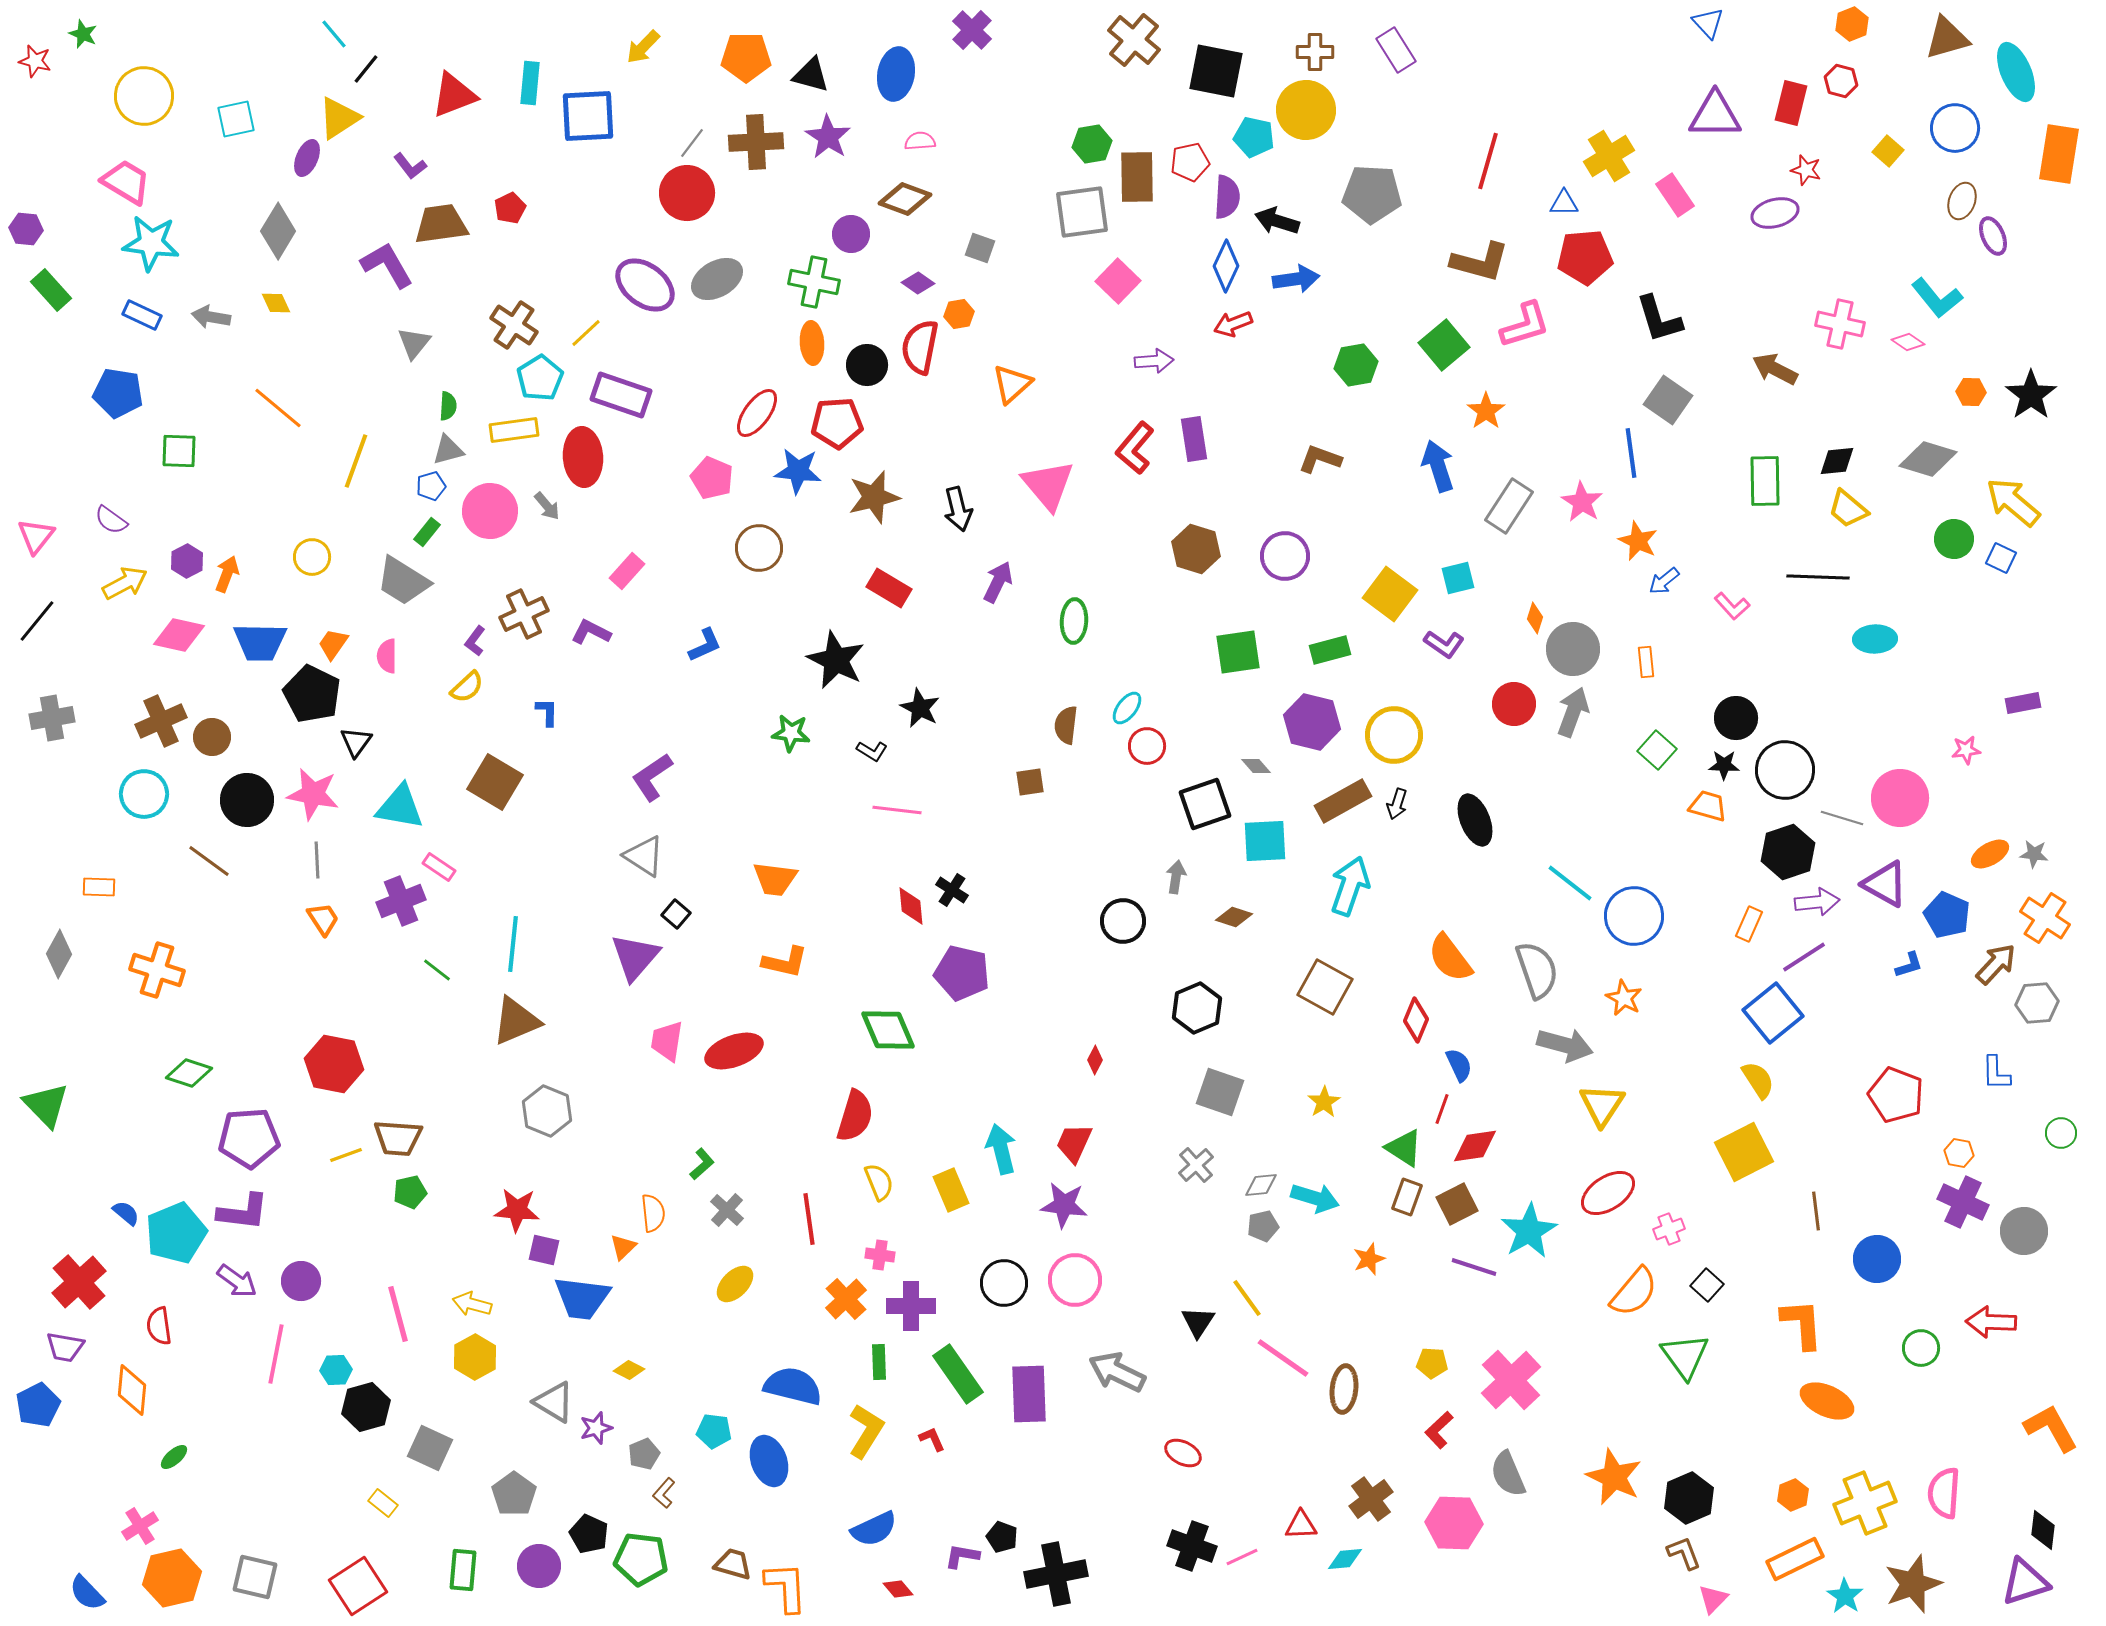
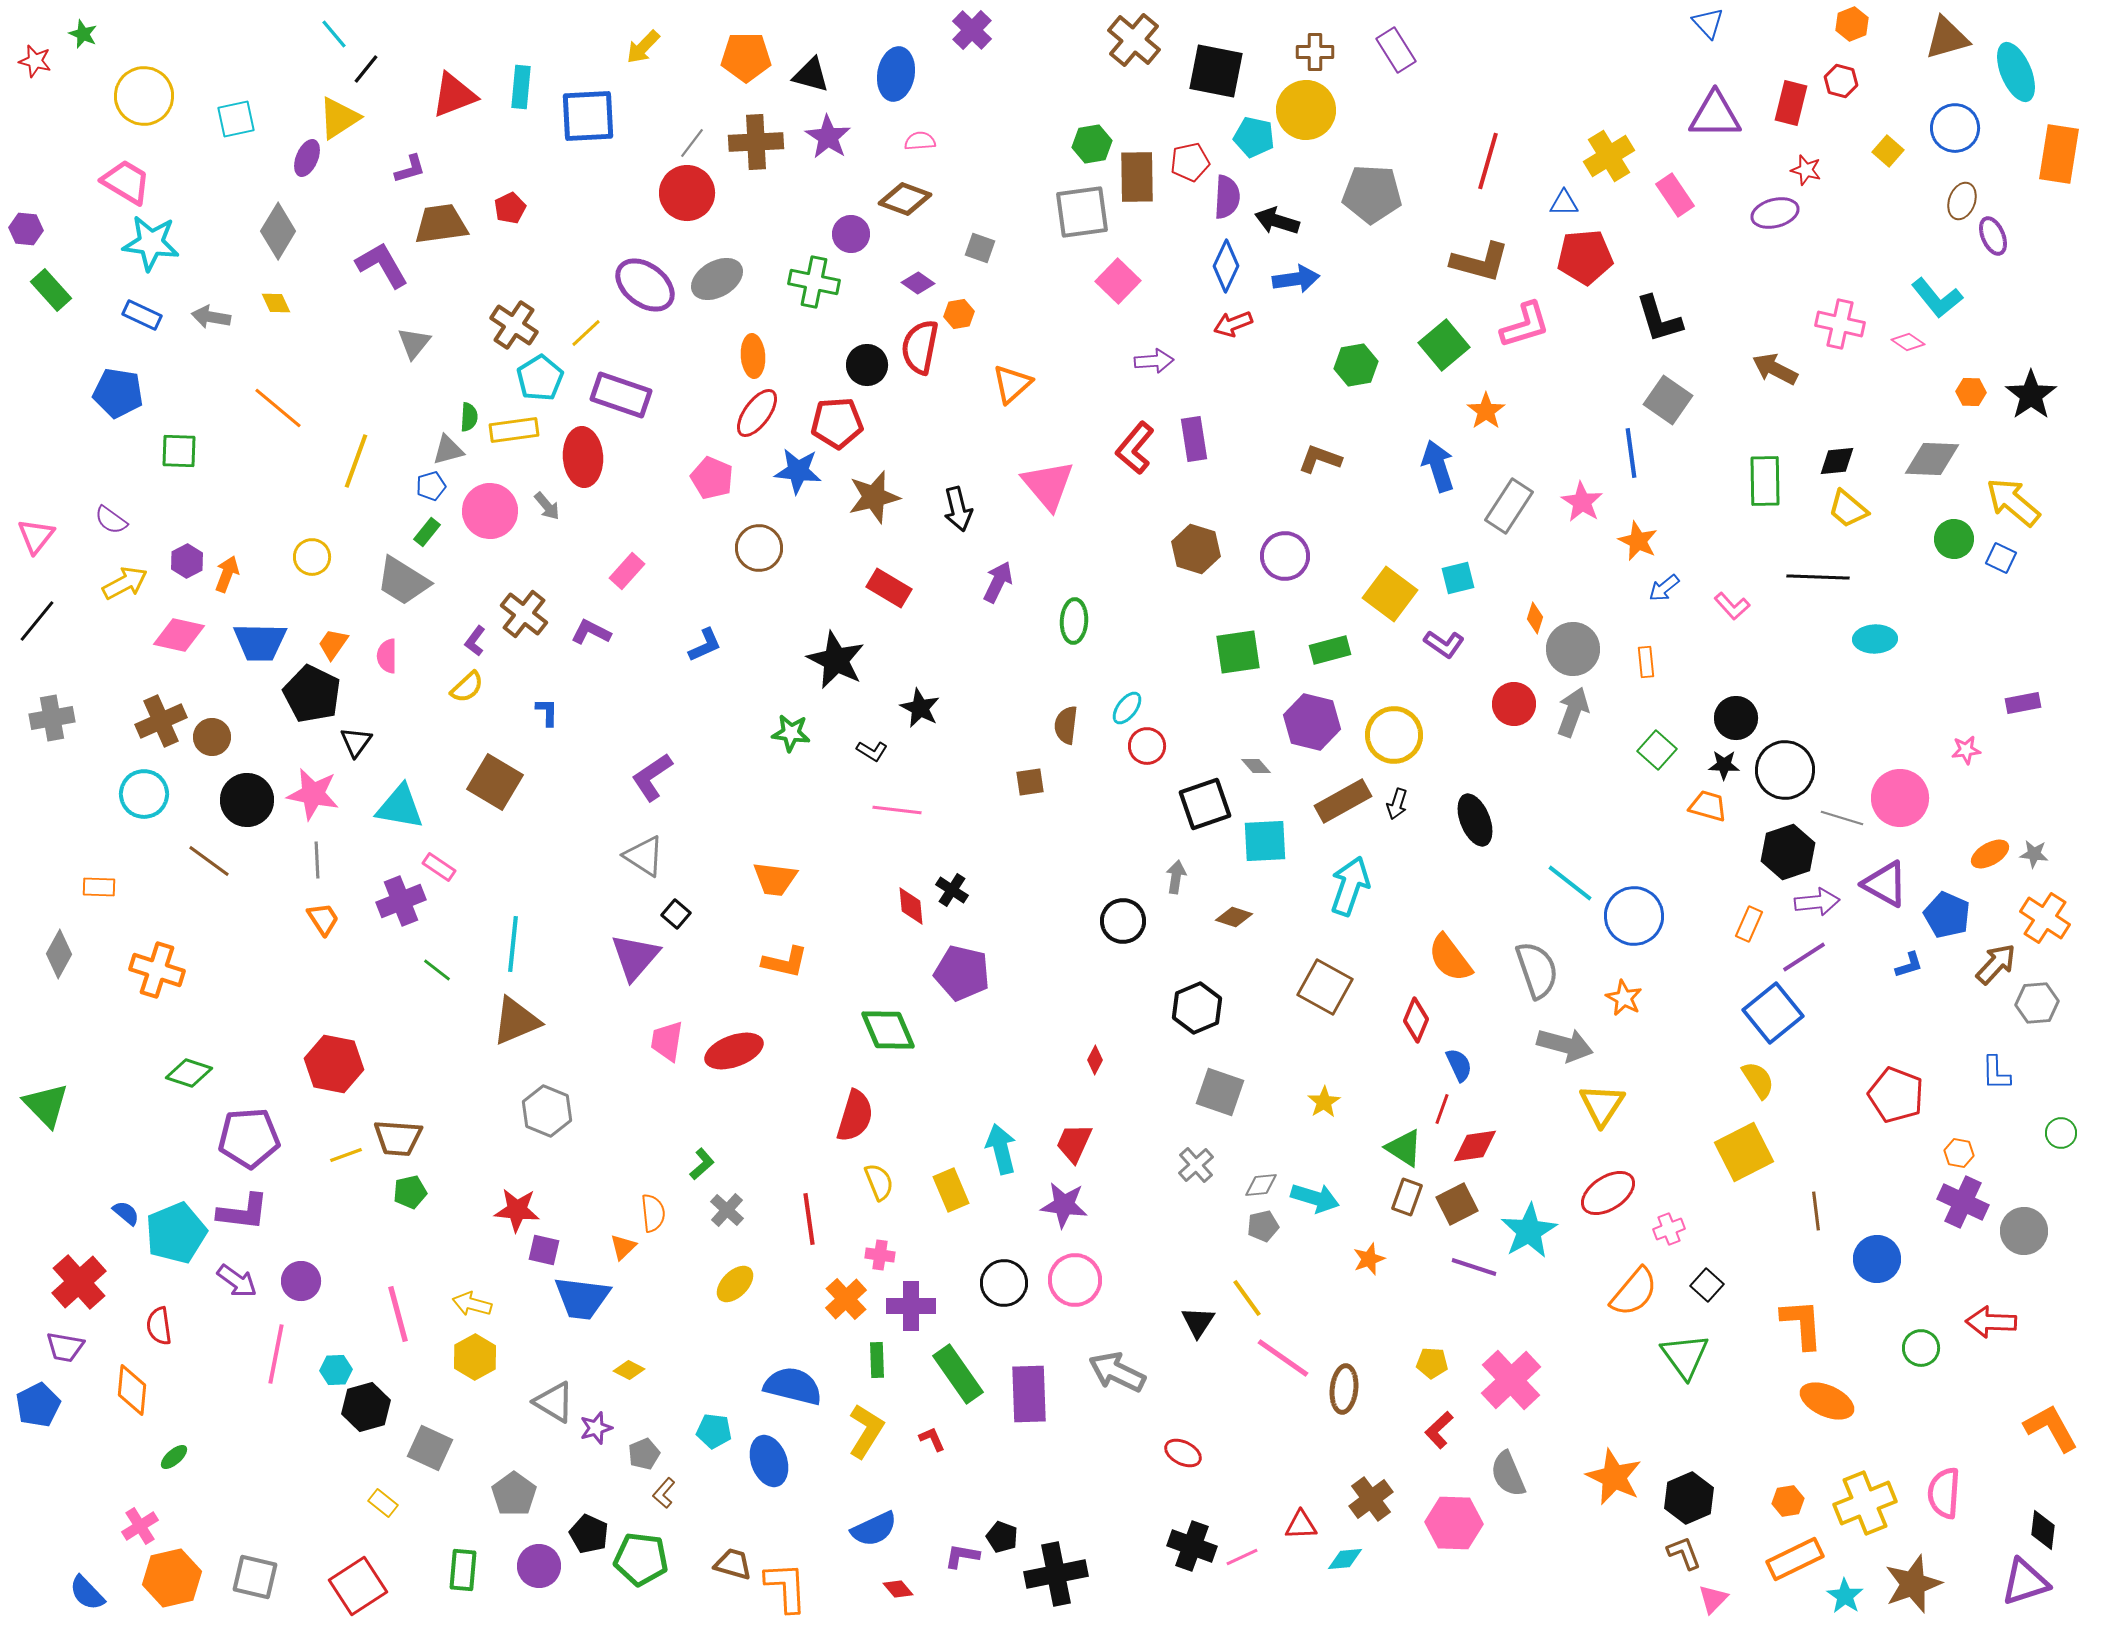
cyan rectangle at (530, 83): moved 9 px left, 4 px down
purple L-shape at (410, 166): moved 3 px down; rotated 68 degrees counterclockwise
purple L-shape at (387, 265): moved 5 px left
orange ellipse at (812, 343): moved 59 px left, 13 px down
green semicircle at (448, 406): moved 21 px right, 11 px down
gray diamond at (1928, 459): moved 4 px right; rotated 14 degrees counterclockwise
blue arrow at (1664, 581): moved 7 px down
brown cross at (524, 614): rotated 27 degrees counterclockwise
green rectangle at (879, 1362): moved 2 px left, 2 px up
orange hexagon at (1793, 1495): moved 5 px left, 6 px down; rotated 12 degrees clockwise
